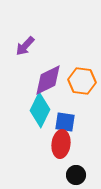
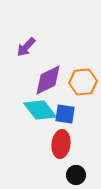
purple arrow: moved 1 px right, 1 px down
orange hexagon: moved 1 px right, 1 px down; rotated 12 degrees counterclockwise
cyan diamond: rotated 64 degrees counterclockwise
blue square: moved 8 px up
